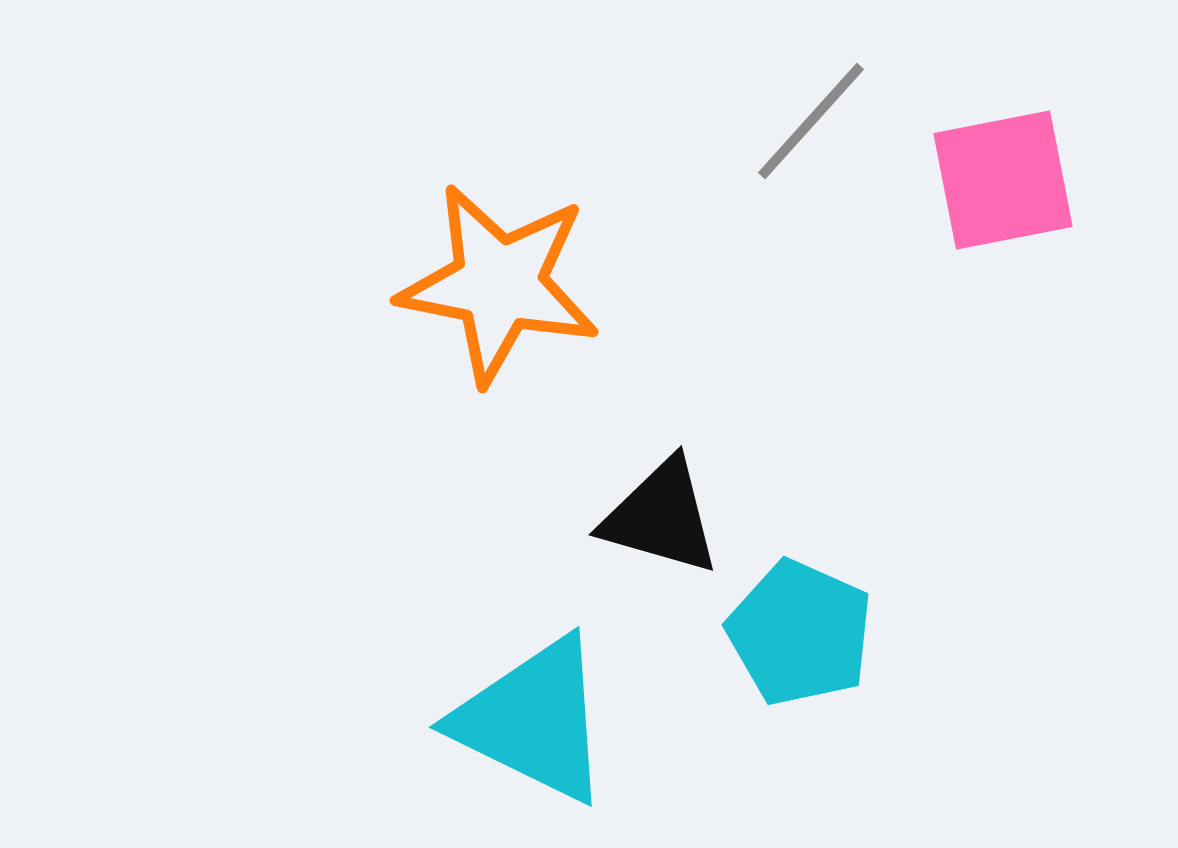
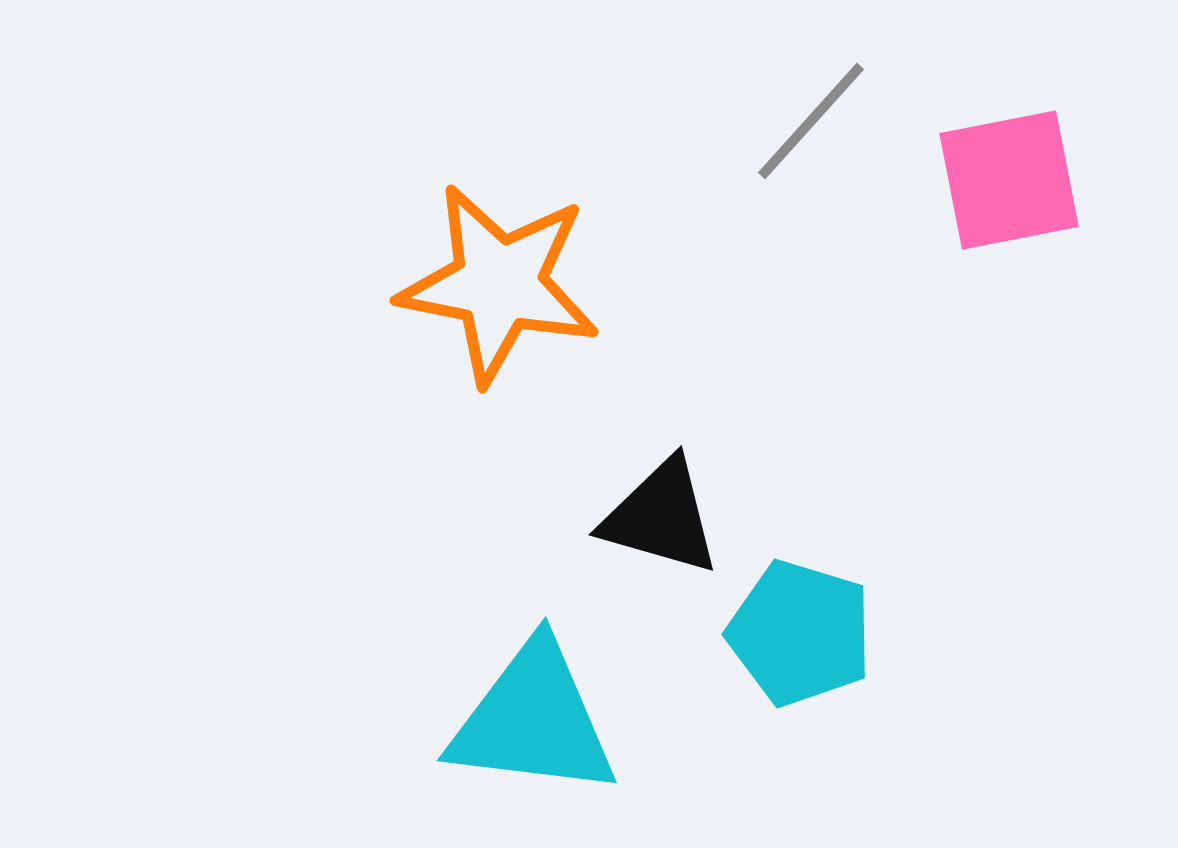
pink square: moved 6 px right
cyan pentagon: rotated 7 degrees counterclockwise
cyan triangle: rotated 19 degrees counterclockwise
